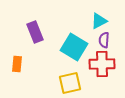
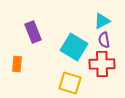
cyan triangle: moved 3 px right
purple rectangle: moved 2 px left
purple semicircle: rotated 14 degrees counterclockwise
yellow square: rotated 30 degrees clockwise
